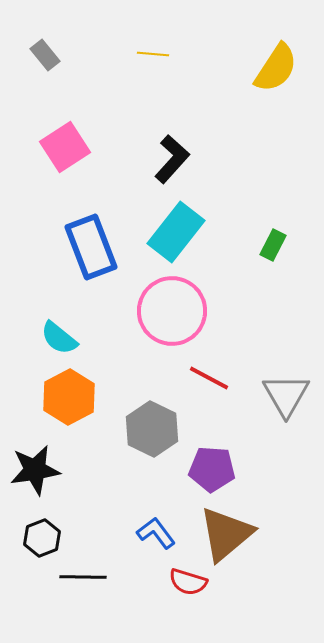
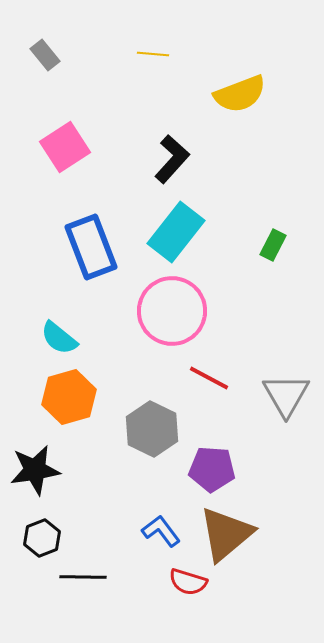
yellow semicircle: moved 36 px left, 26 px down; rotated 36 degrees clockwise
orange hexagon: rotated 12 degrees clockwise
blue L-shape: moved 5 px right, 2 px up
